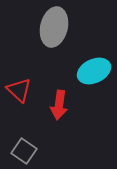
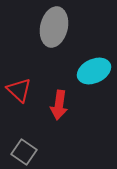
gray square: moved 1 px down
